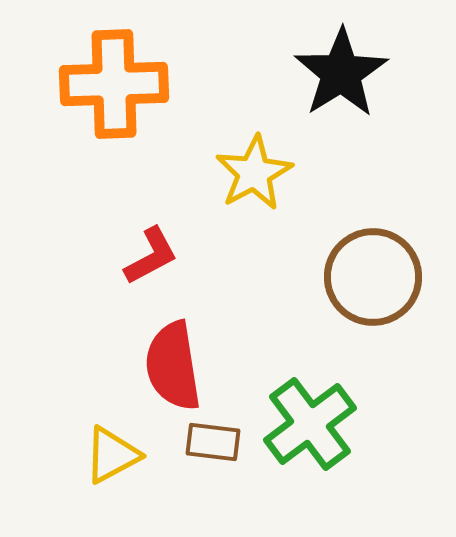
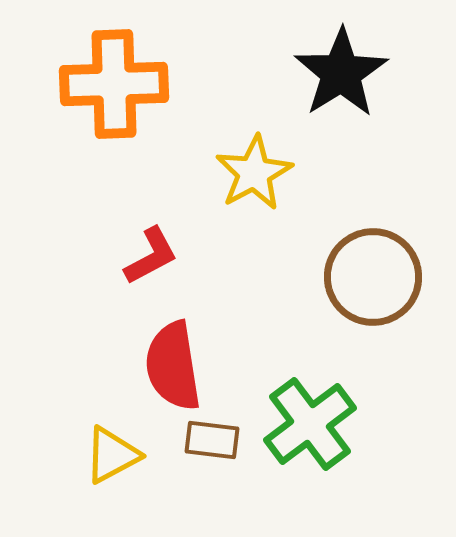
brown rectangle: moved 1 px left, 2 px up
